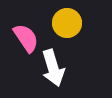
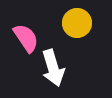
yellow circle: moved 10 px right
